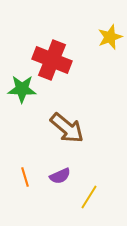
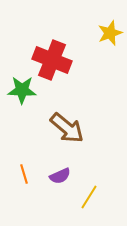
yellow star: moved 4 px up
green star: moved 1 px down
orange line: moved 1 px left, 3 px up
